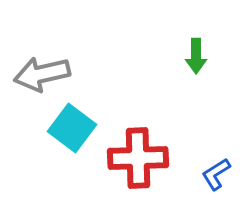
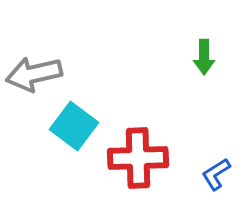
green arrow: moved 8 px right, 1 px down
gray arrow: moved 8 px left
cyan square: moved 2 px right, 2 px up
